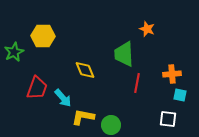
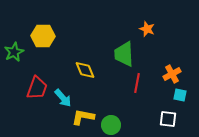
orange cross: rotated 24 degrees counterclockwise
